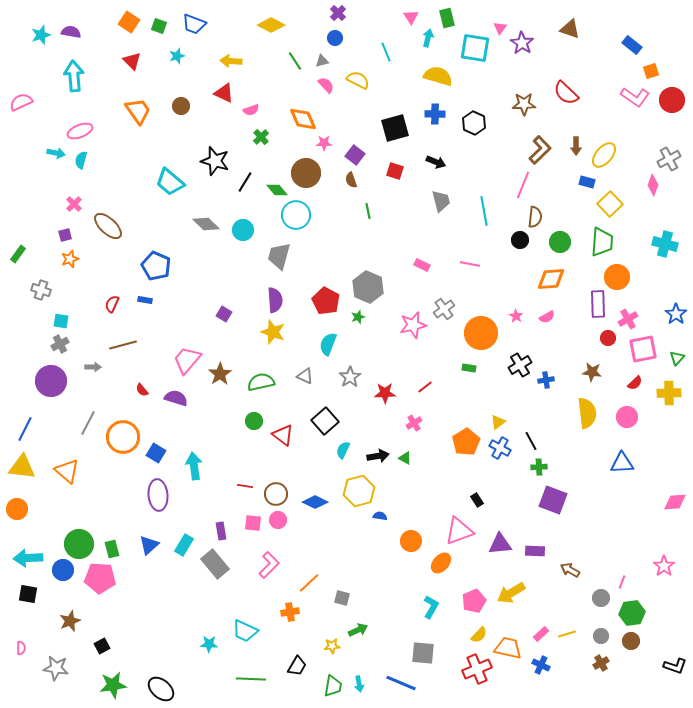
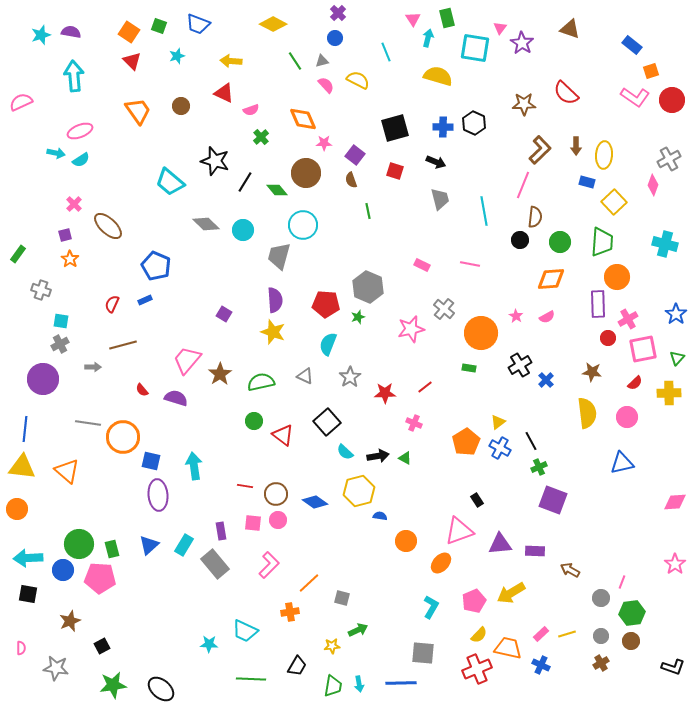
pink triangle at (411, 17): moved 2 px right, 2 px down
orange square at (129, 22): moved 10 px down
blue trapezoid at (194, 24): moved 4 px right
yellow diamond at (271, 25): moved 2 px right, 1 px up
blue cross at (435, 114): moved 8 px right, 13 px down
yellow ellipse at (604, 155): rotated 36 degrees counterclockwise
cyan semicircle at (81, 160): rotated 138 degrees counterclockwise
gray trapezoid at (441, 201): moved 1 px left, 2 px up
yellow square at (610, 204): moved 4 px right, 2 px up
cyan circle at (296, 215): moved 7 px right, 10 px down
orange star at (70, 259): rotated 18 degrees counterclockwise
blue rectangle at (145, 300): rotated 32 degrees counterclockwise
red pentagon at (326, 301): moved 3 px down; rotated 24 degrees counterclockwise
gray cross at (444, 309): rotated 15 degrees counterclockwise
pink star at (413, 325): moved 2 px left, 4 px down
blue cross at (546, 380): rotated 35 degrees counterclockwise
purple circle at (51, 381): moved 8 px left, 2 px up
black square at (325, 421): moved 2 px right, 1 px down
gray line at (88, 423): rotated 70 degrees clockwise
pink cross at (414, 423): rotated 35 degrees counterclockwise
blue line at (25, 429): rotated 20 degrees counterclockwise
cyan semicircle at (343, 450): moved 2 px right, 2 px down; rotated 72 degrees counterclockwise
blue square at (156, 453): moved 5 px left, 8 px down; rotated 18 degrees counterclockwise
blue triangle at (622, 463): rotated 10 degrees counterclockwise
green cross at (539, 467): rotated 21 degrees counterclockwise
blue diamond at (315, 502): rotated 10 degrees clockwise
orange circle at (411, 541): moved 5 px left
pink star at (664, 566): moved 11 px right, 2 px up
black L-shape at (675, 666): moved 2 px left, 1 px down
blue line at (401, 683): rotated 24 degrees counterclockwise
